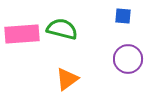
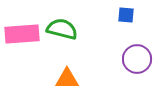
blue square: moved 3 px right, 1 px up
purple circle: moved 9 px right
orange triangle: rotated 35 degrees clockwise
